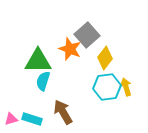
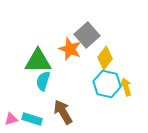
cyan hexagon: moved 3 px up; rotated 20 degrees clockwise
